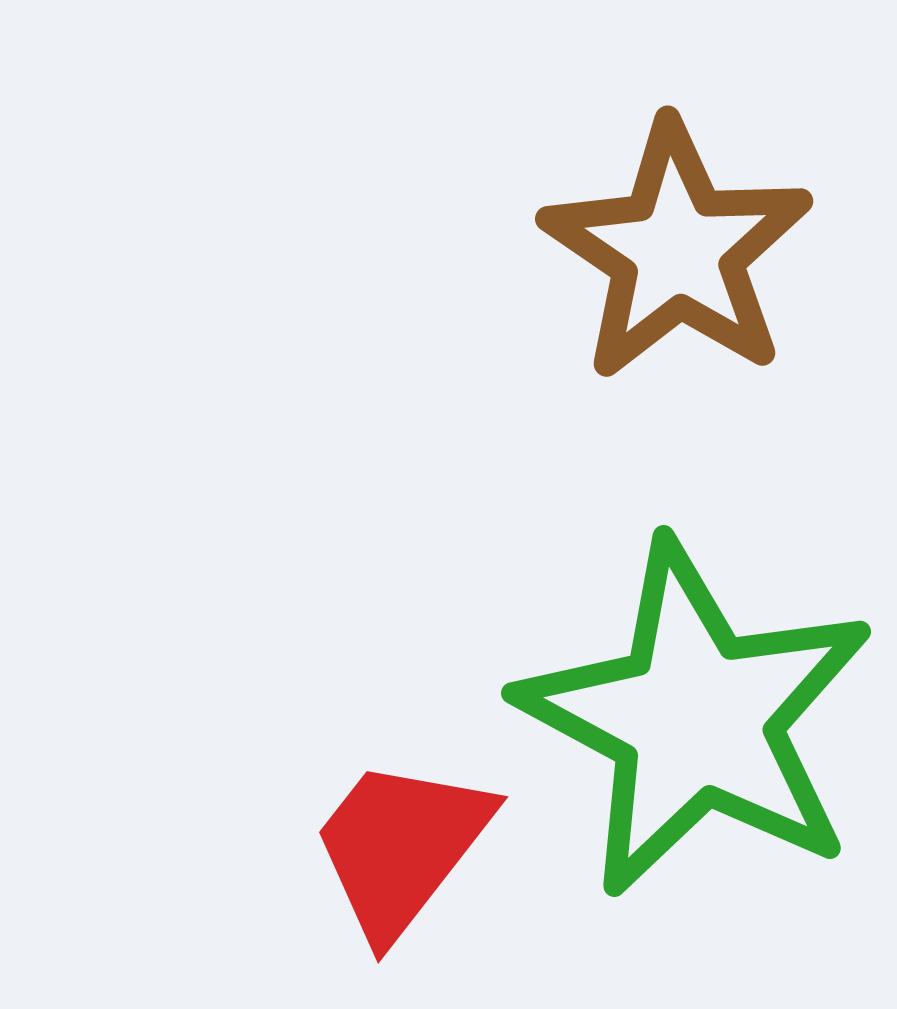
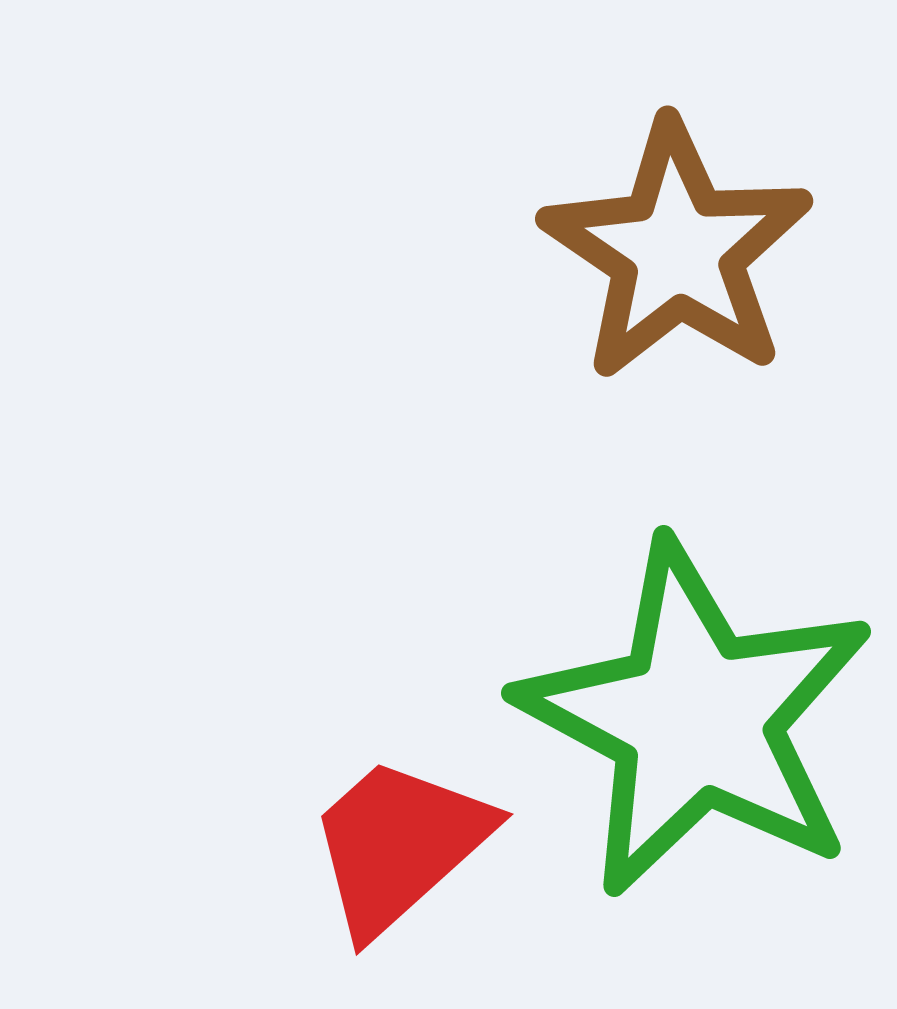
red trapezoid: moved 2 px left, 2 px up; rotated 10 degrees clockwise
